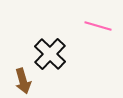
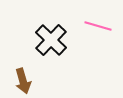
black cross: moved 1 px right, 14 px up
